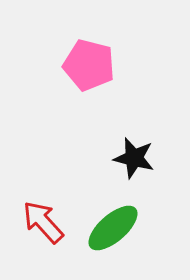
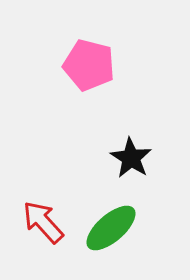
black star: moved 3 px left; rotated 18 degrees clockwise
green ellipse: moved 2 px left
